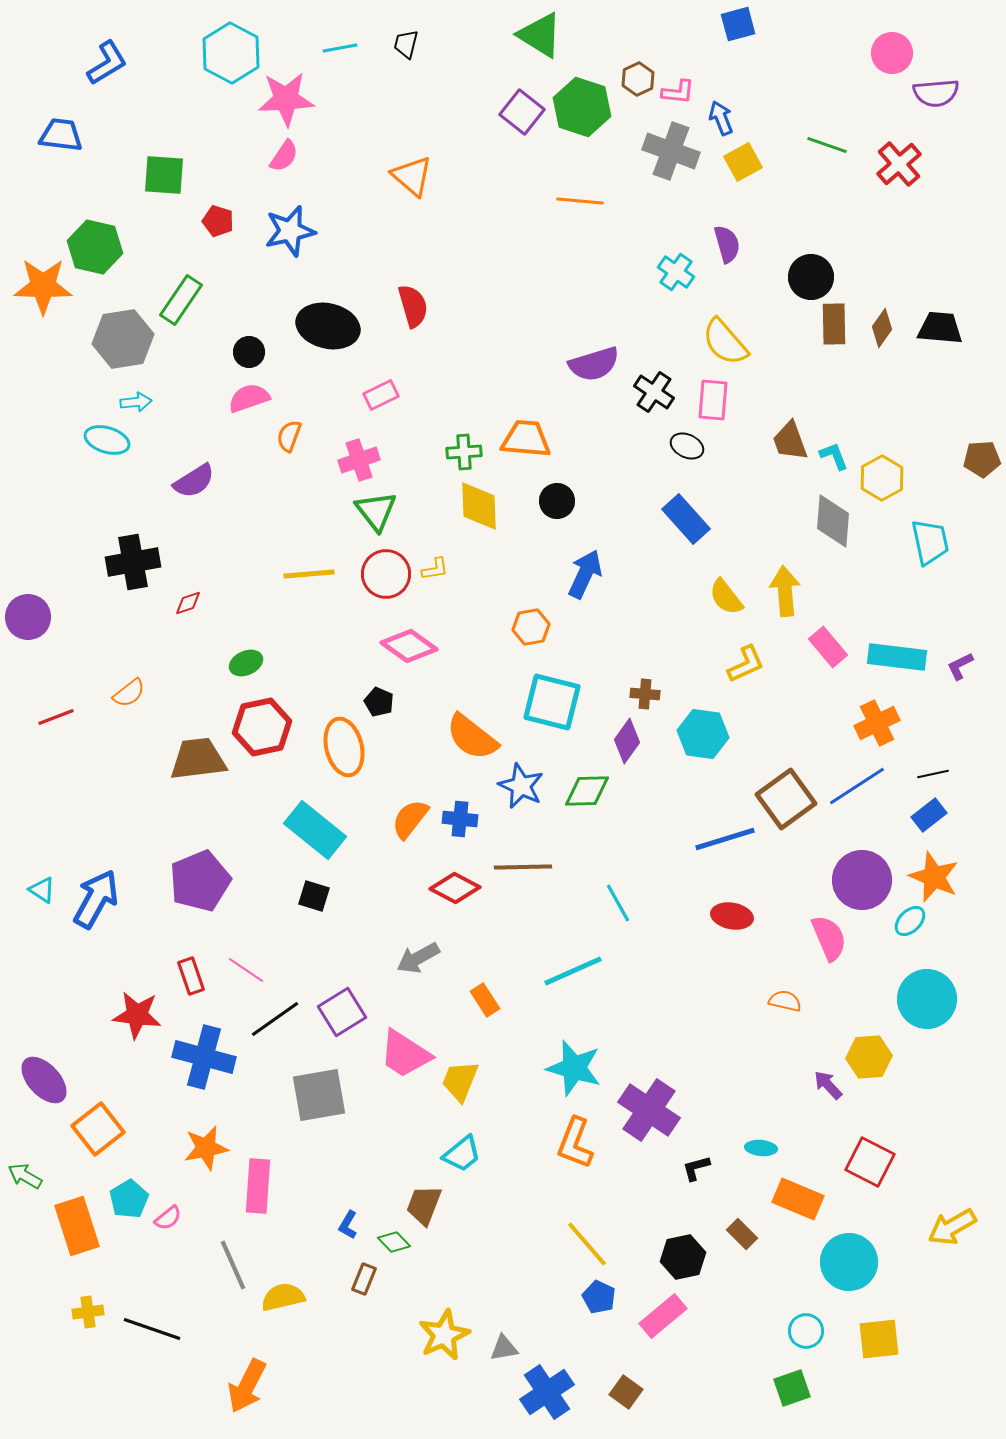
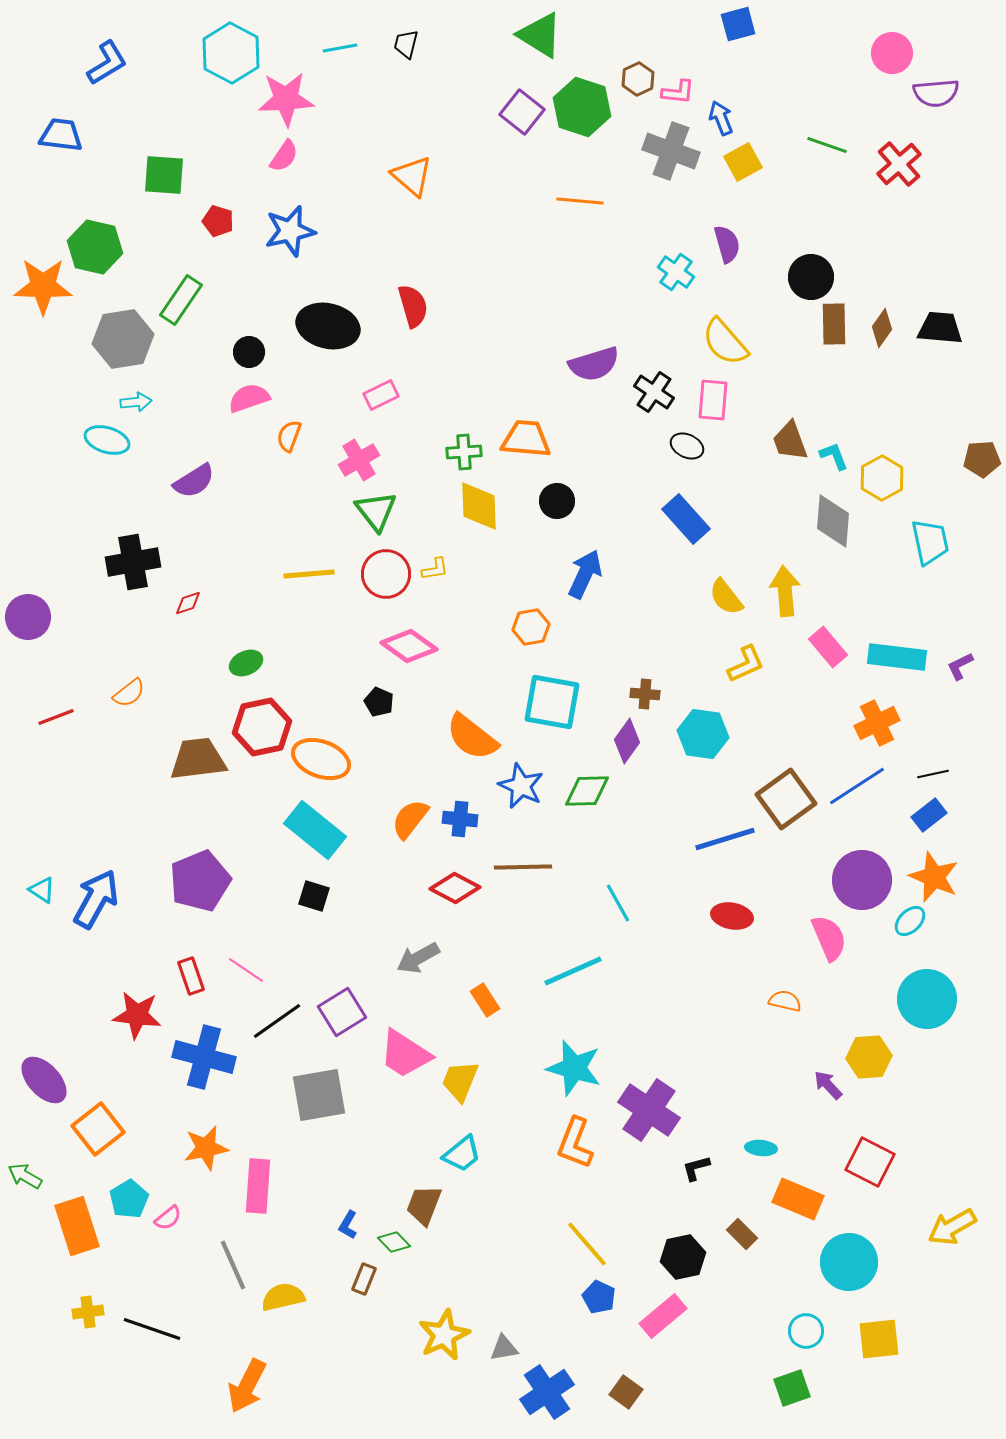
pink cross at (359, 460): rotated 12 degrees counterclockwise
cyan square at (552, 702): rotated 4 degrees counterclockwise
orange ellipse at (344, 747): moved 23 px left, 12 px down; rotated 56 degrees counterclockwise
black line at (275, 1019): moved 2 px right, 2 px down
